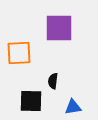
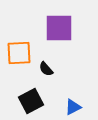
black semicircle: moved 7 px left, 12 px up; rotated 49 degrees counterclockwise
black square: rotated 30 degrees counterclockwise
blue triangle: rotated 18 degrees counterclockwise
